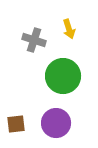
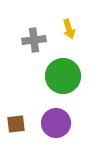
gray cross: rotated 25 degrees counterclockwise
